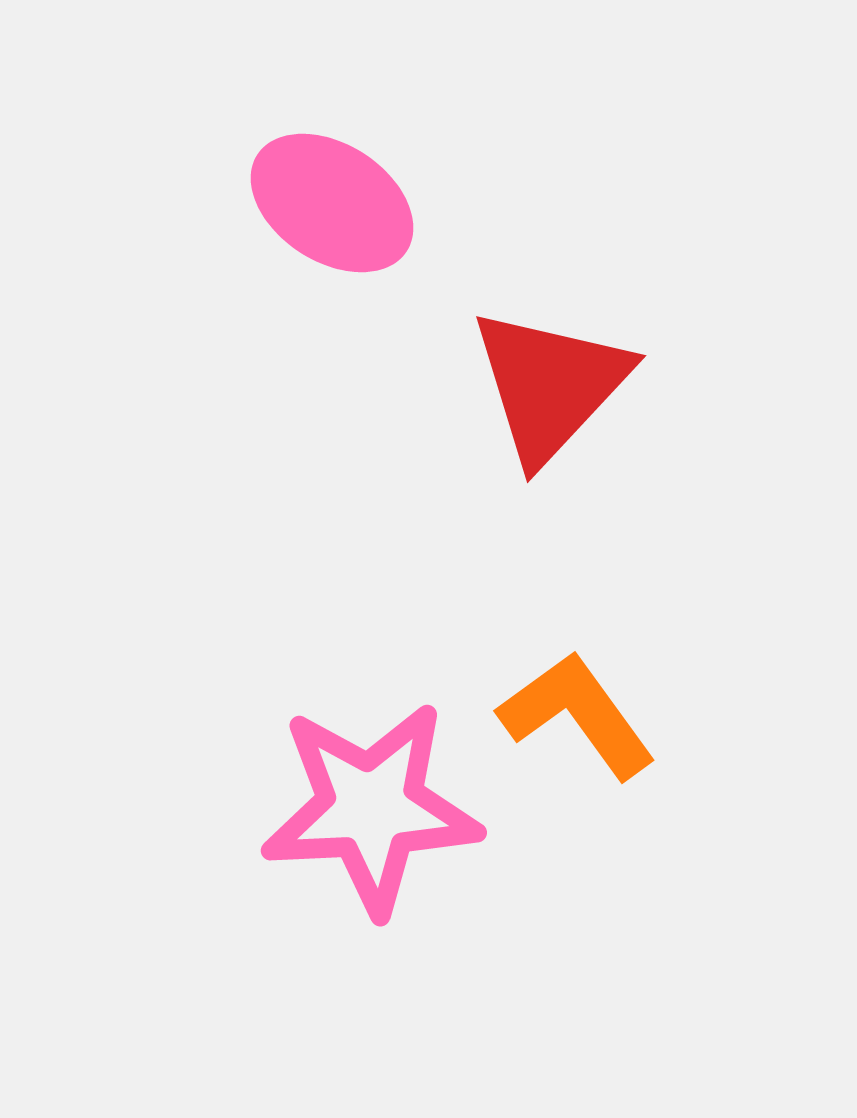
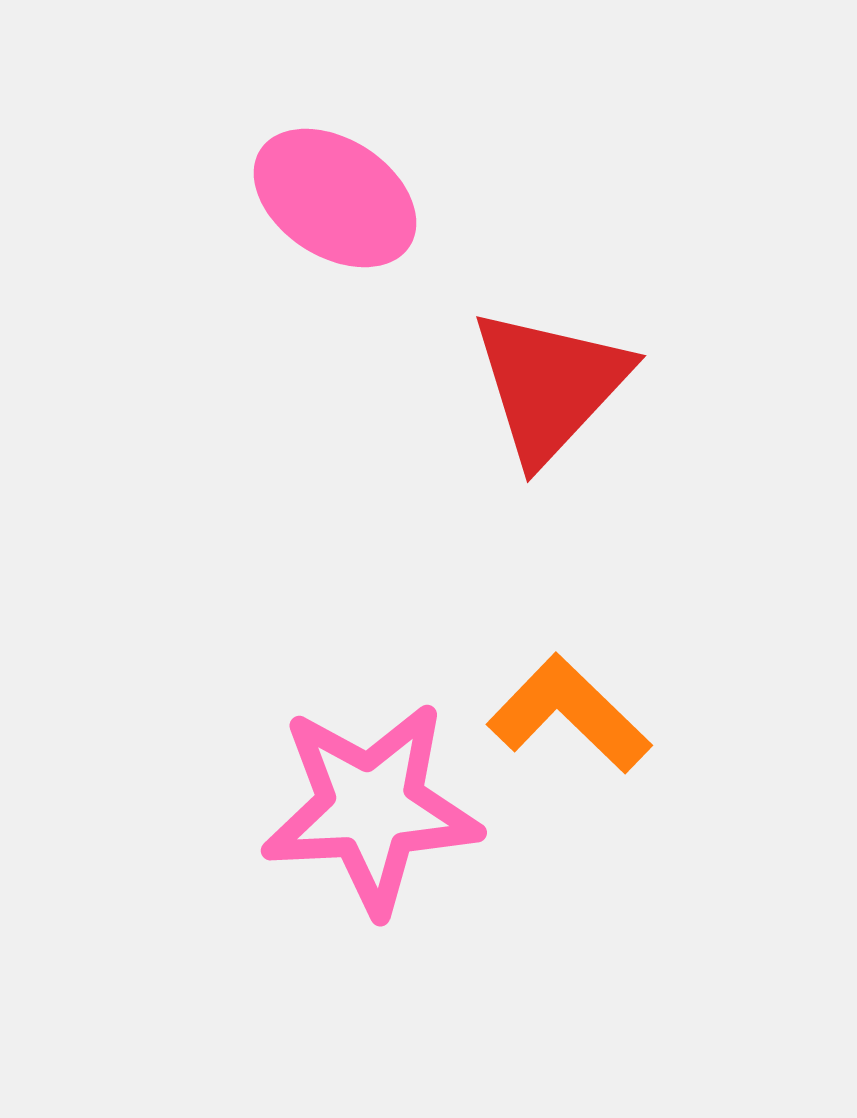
pink ellipse: moved 3 px right, 5 px up
orange L-shape: moved 8 px left, 1 px up; rotated 10 degrees counterclockwise
